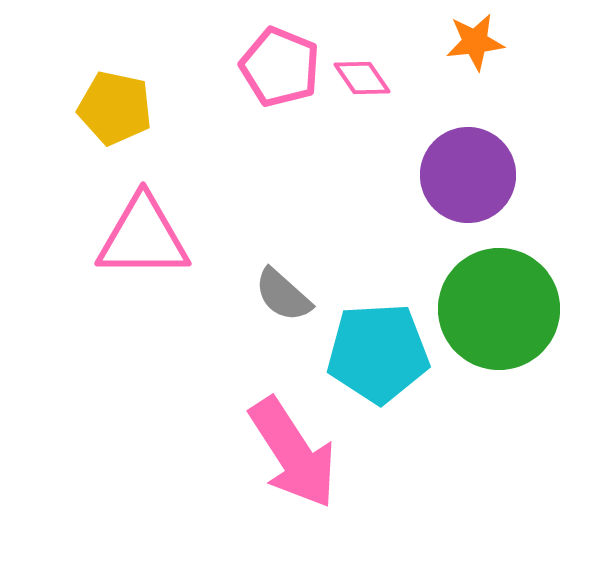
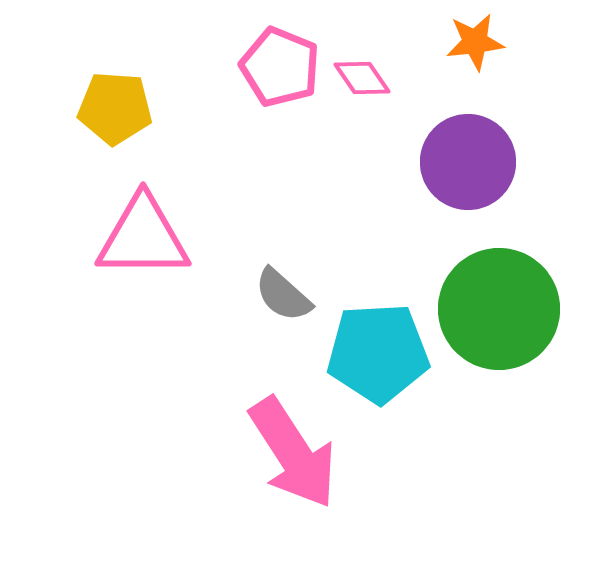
yellow pentagon: rotated 8 degrees counterclockwise
purple circle: moved 13 px up
